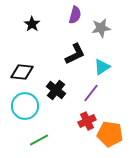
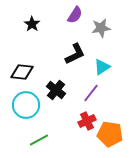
purple semicircle: rotated 18 degrees clockwise
cyan circle: moved 1 px right, 1 px up
